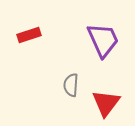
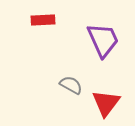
red rectangle: moved 14 px right, 15 px up; rotated 15 degrees clockwise
gray semicircle: rotated 115 degrees clockwise
